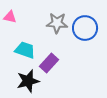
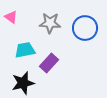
pink triangle: moved 1 px right; rotated 24 degrees clockwise
gray star: moved 7 px left
cyan trapezoid: rotated 30 degrees counterclockwise
black star: moved 5 px left, 2 px down
